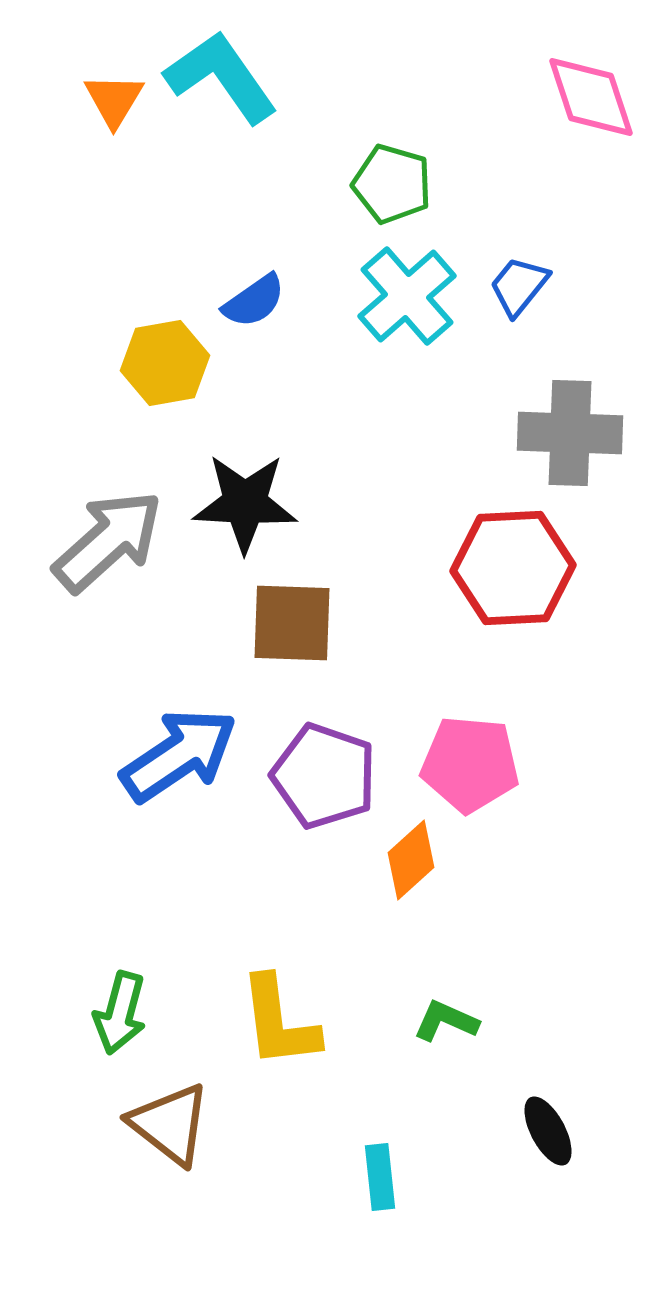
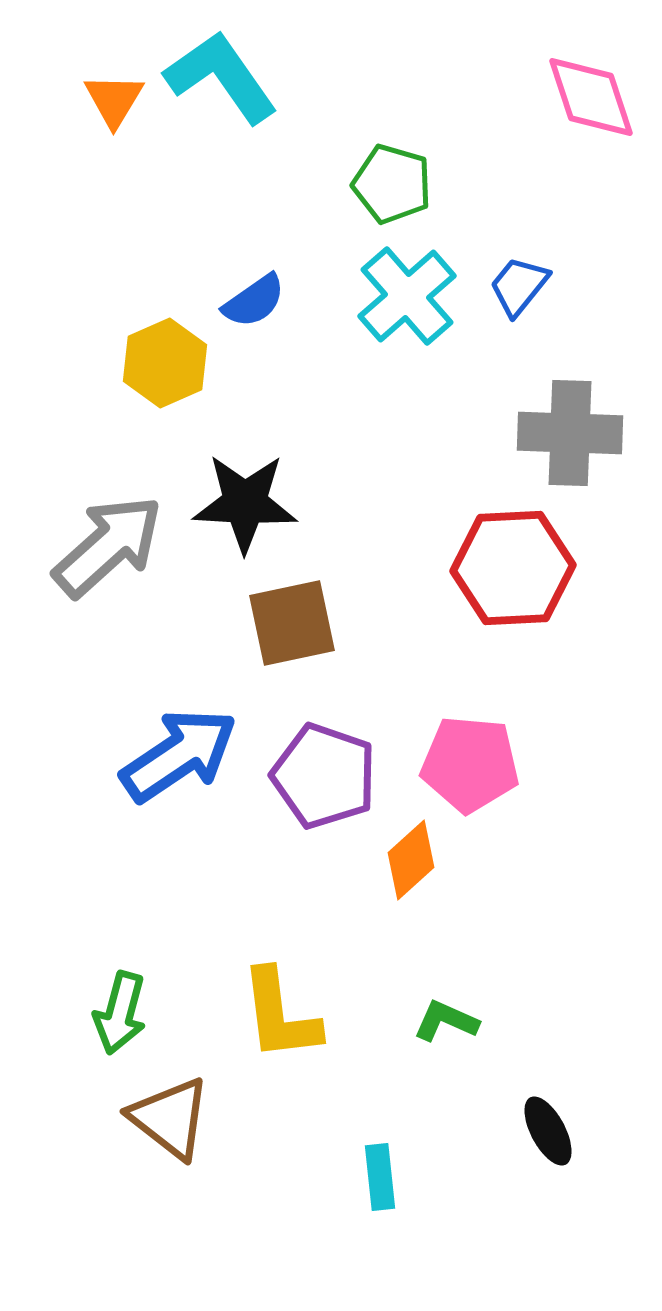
yellow hexagon: rotated 14 degrees counterclockwise
gray arrow: moved 5 px down
brown square: rotated 14 degrees counterclockwise
yellow L-shape: moved 1 px right, 7 px up
brown triangle: moved 6 px up
